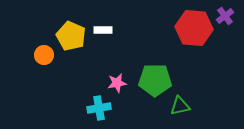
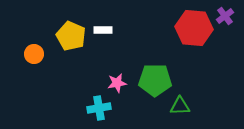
orange circle: moved 10 px left, 1 px up
green triangle: rotated 10 degrees clockwise
